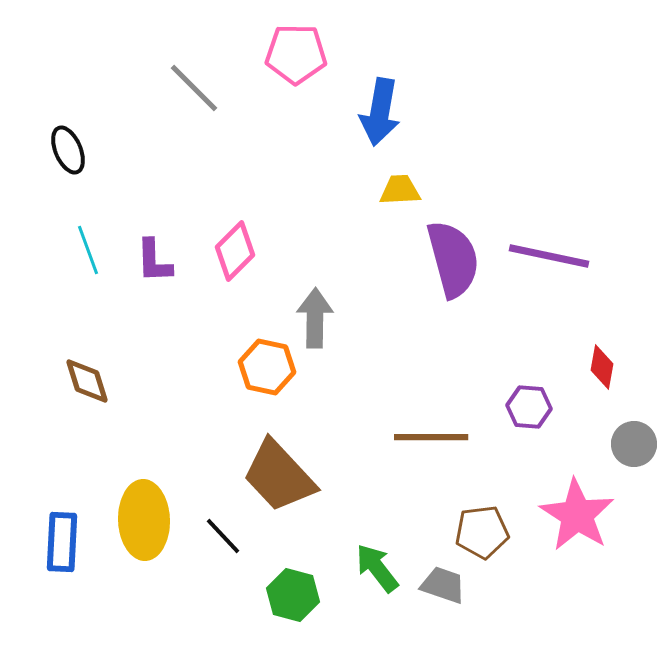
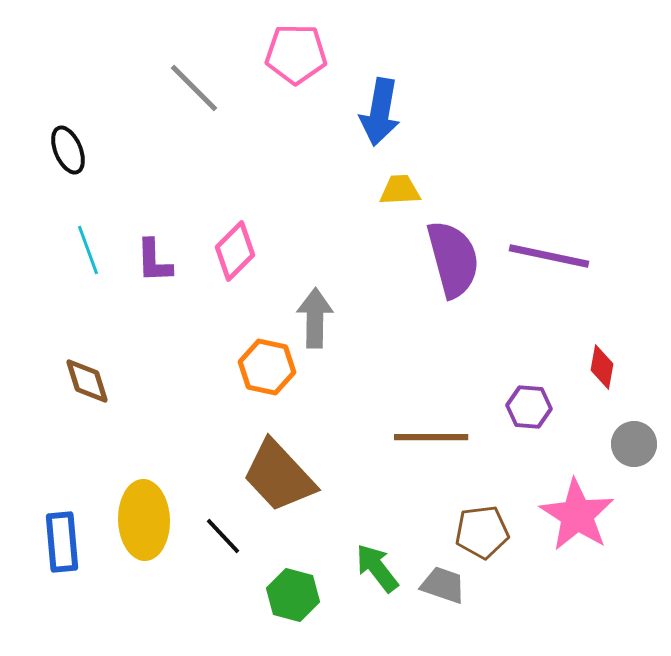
blue rectangle: rotated 8 degrees counterclockwise
